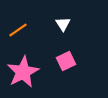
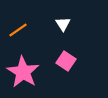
pink square: rotated 30 degrees counterclockwise
pink star: rotated 12 degrees counterclockwise
